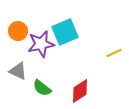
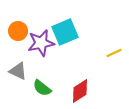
purple star: moved 1 px up
